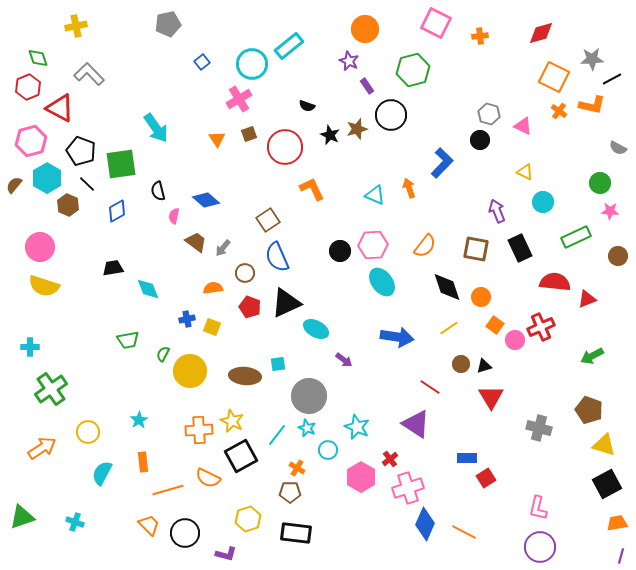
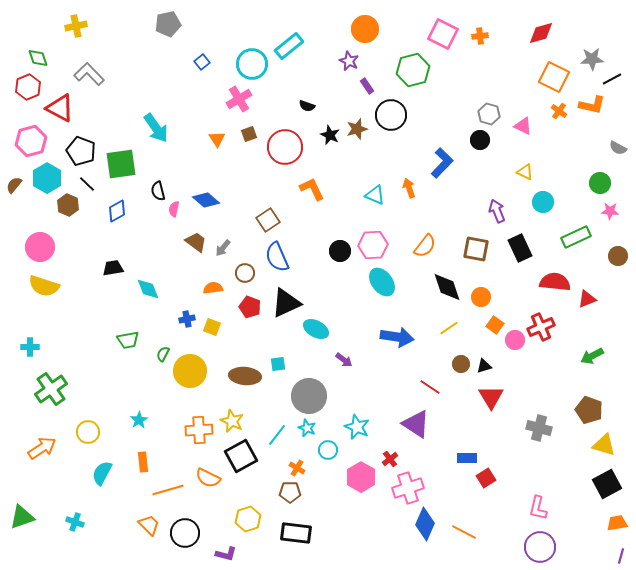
pink square at (436, 23): moved 7 px right, 11 px down
pink semicircle at (174, 216): moved 7 px up
